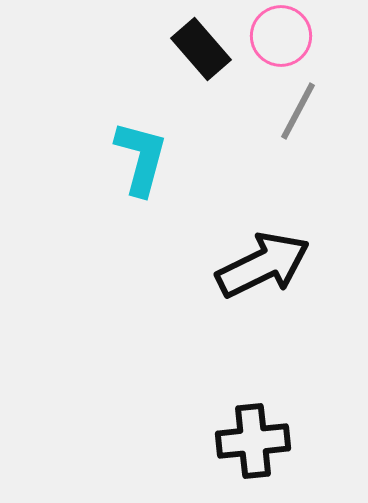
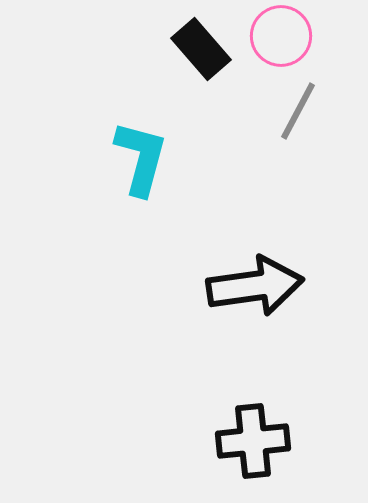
black arrow: moved 8 px left, 21 px down; rotated 18 degrees clockwise
